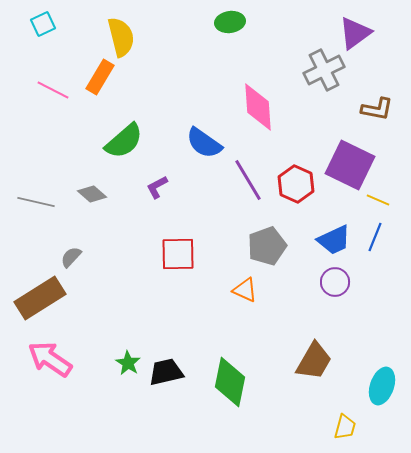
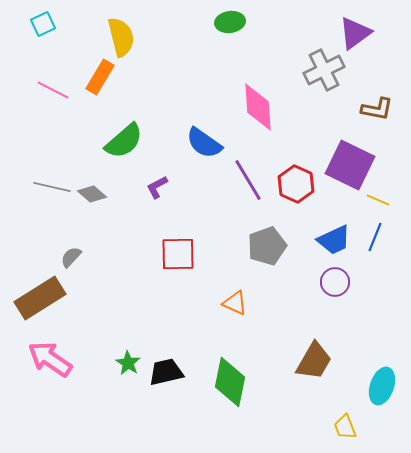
gray line: moved 16 px right, 15 px up
orange triangle: moved 10 px left, 13 px down
yellow trapezoid: rotated 144 degrees clockwise
